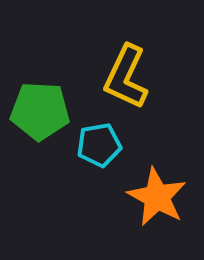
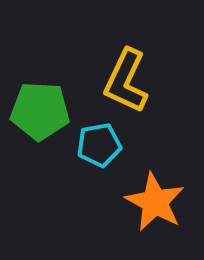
yellow L-shape: moved 4 px down
orange star: moved 2 px left, 5 px down
